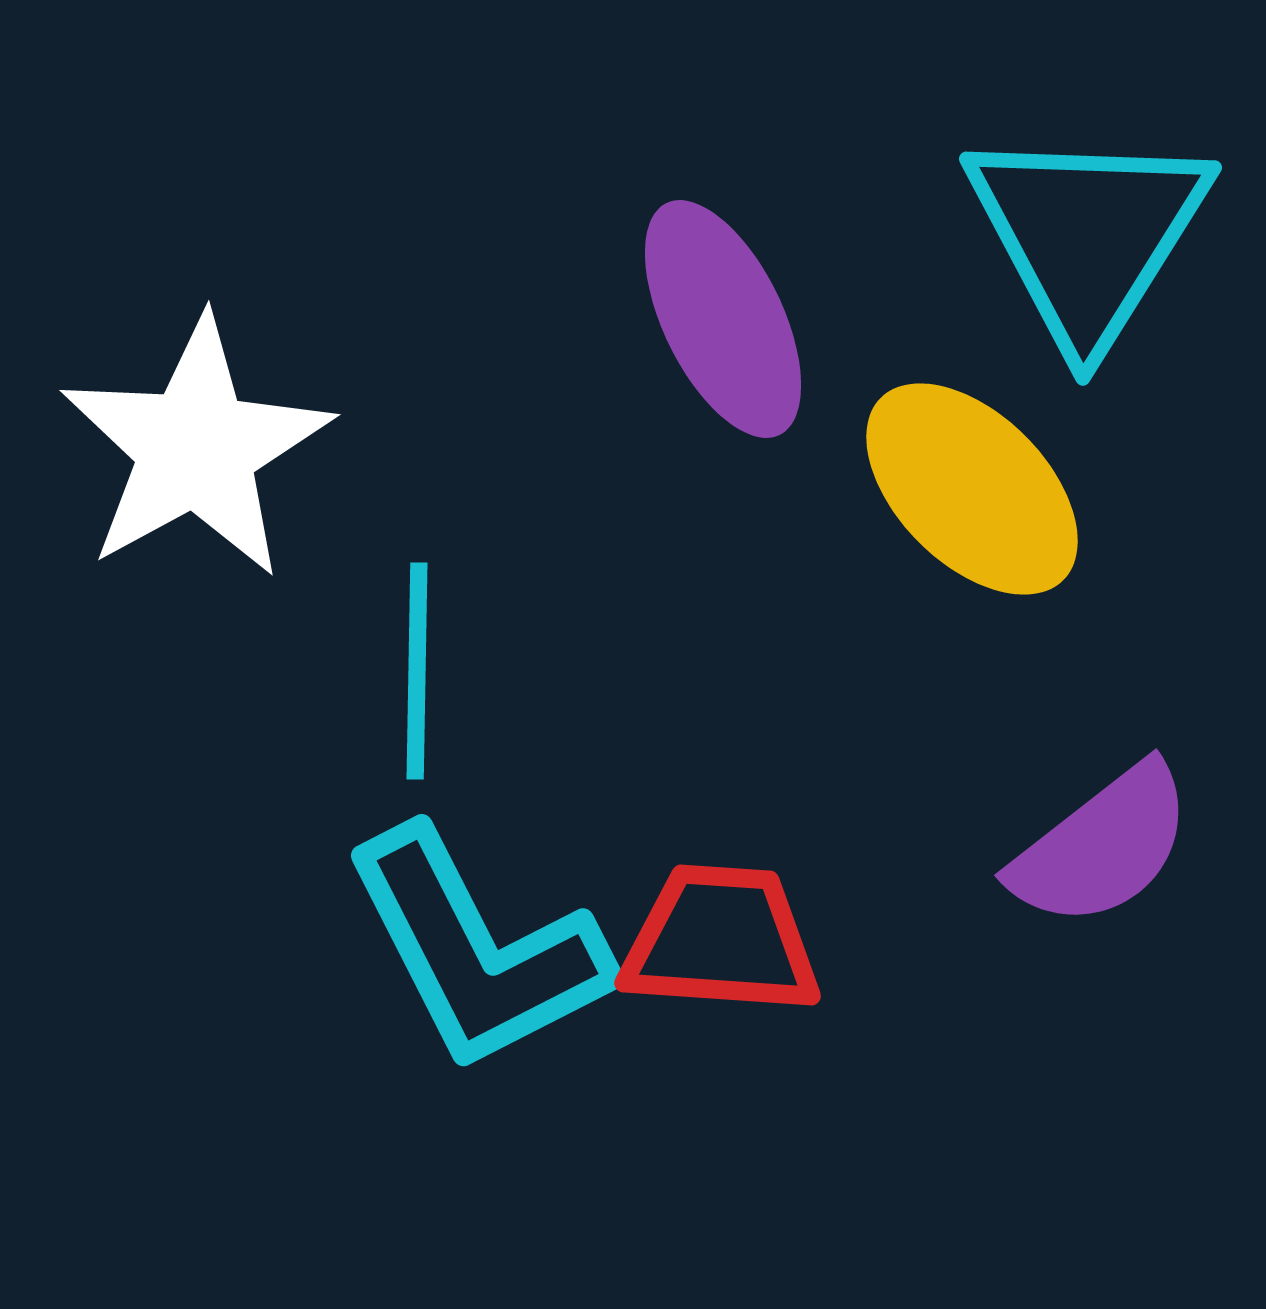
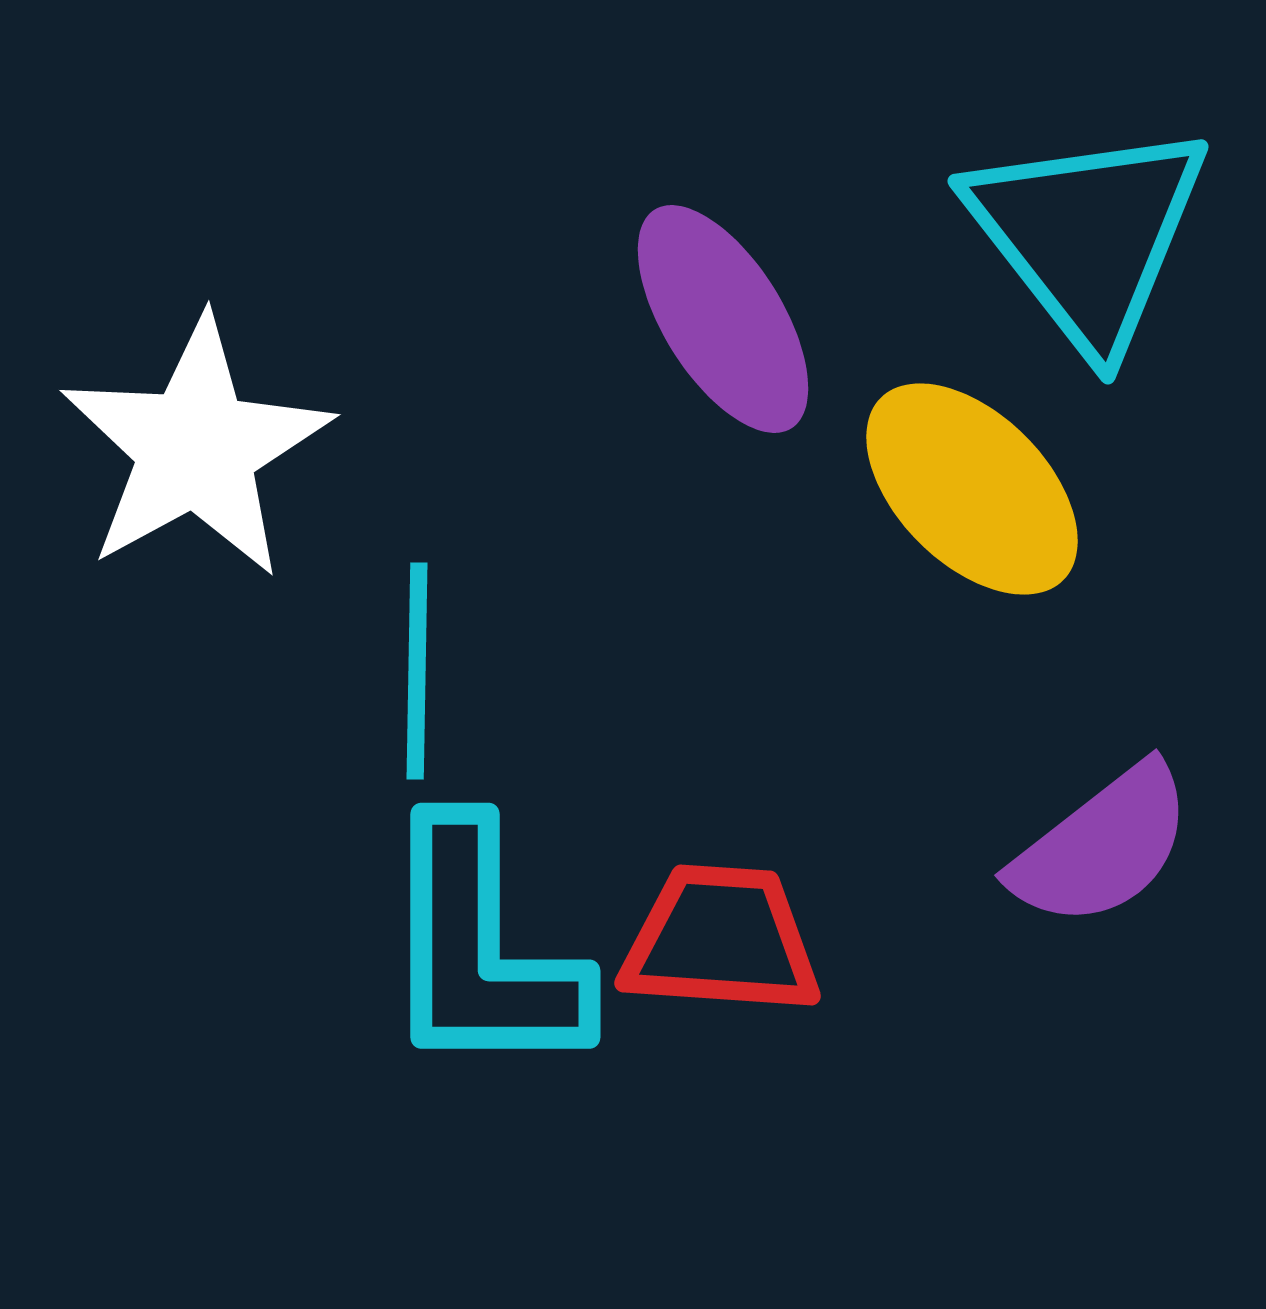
cyan triangle: rotated 10 degrees counterclockwise
purple ellipse: rotated 6 degrees counterclockwise
cyan L-shape: moved 4 px right; rotated 27 degrees clockwise
